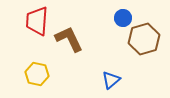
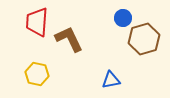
red trapezoid: moved 1 px down
blue triangle: rotated 30 degrees clockwise
